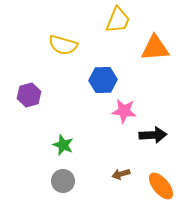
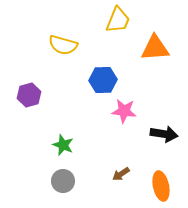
black arrow: moved 11 px right, 1 px up; rotated 12 degrees clockwise
brown arrow: rotated 18 degrees counterclockwise
orange ellipse: rotated 28 degrees clockwise
